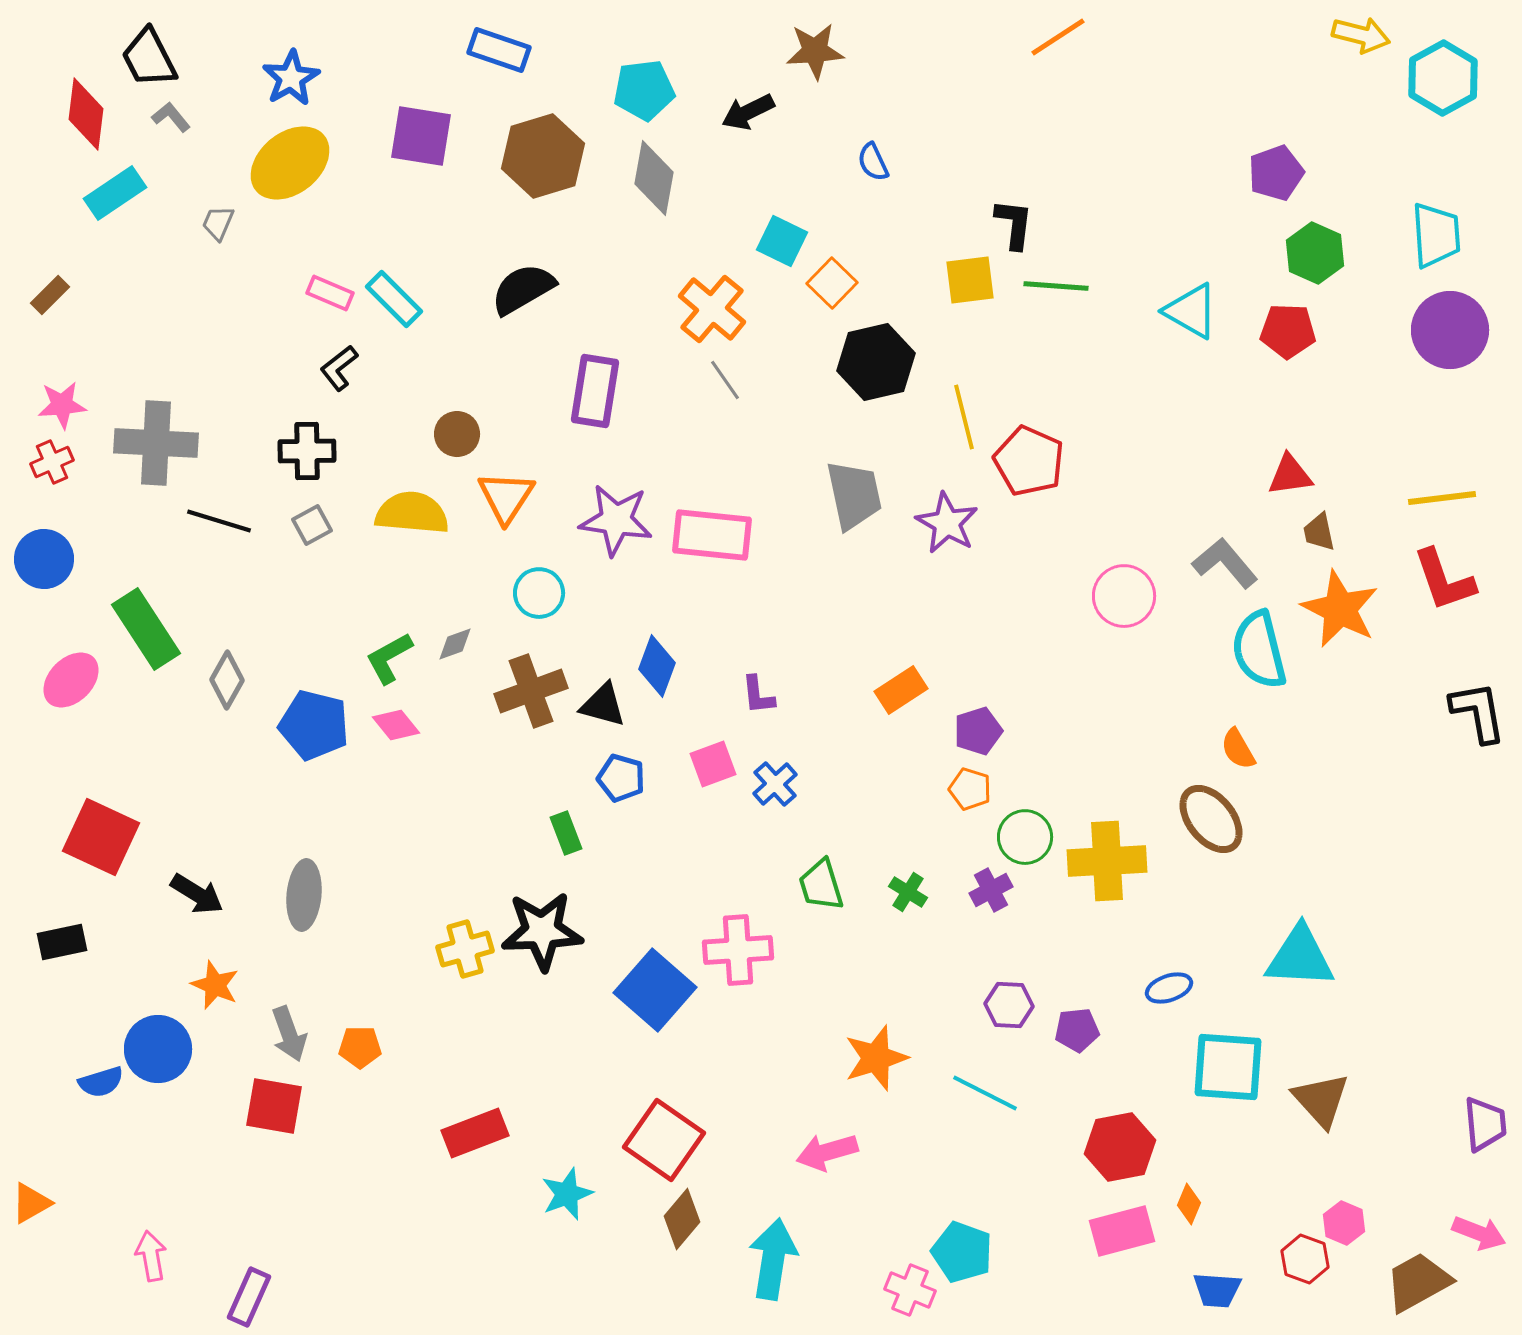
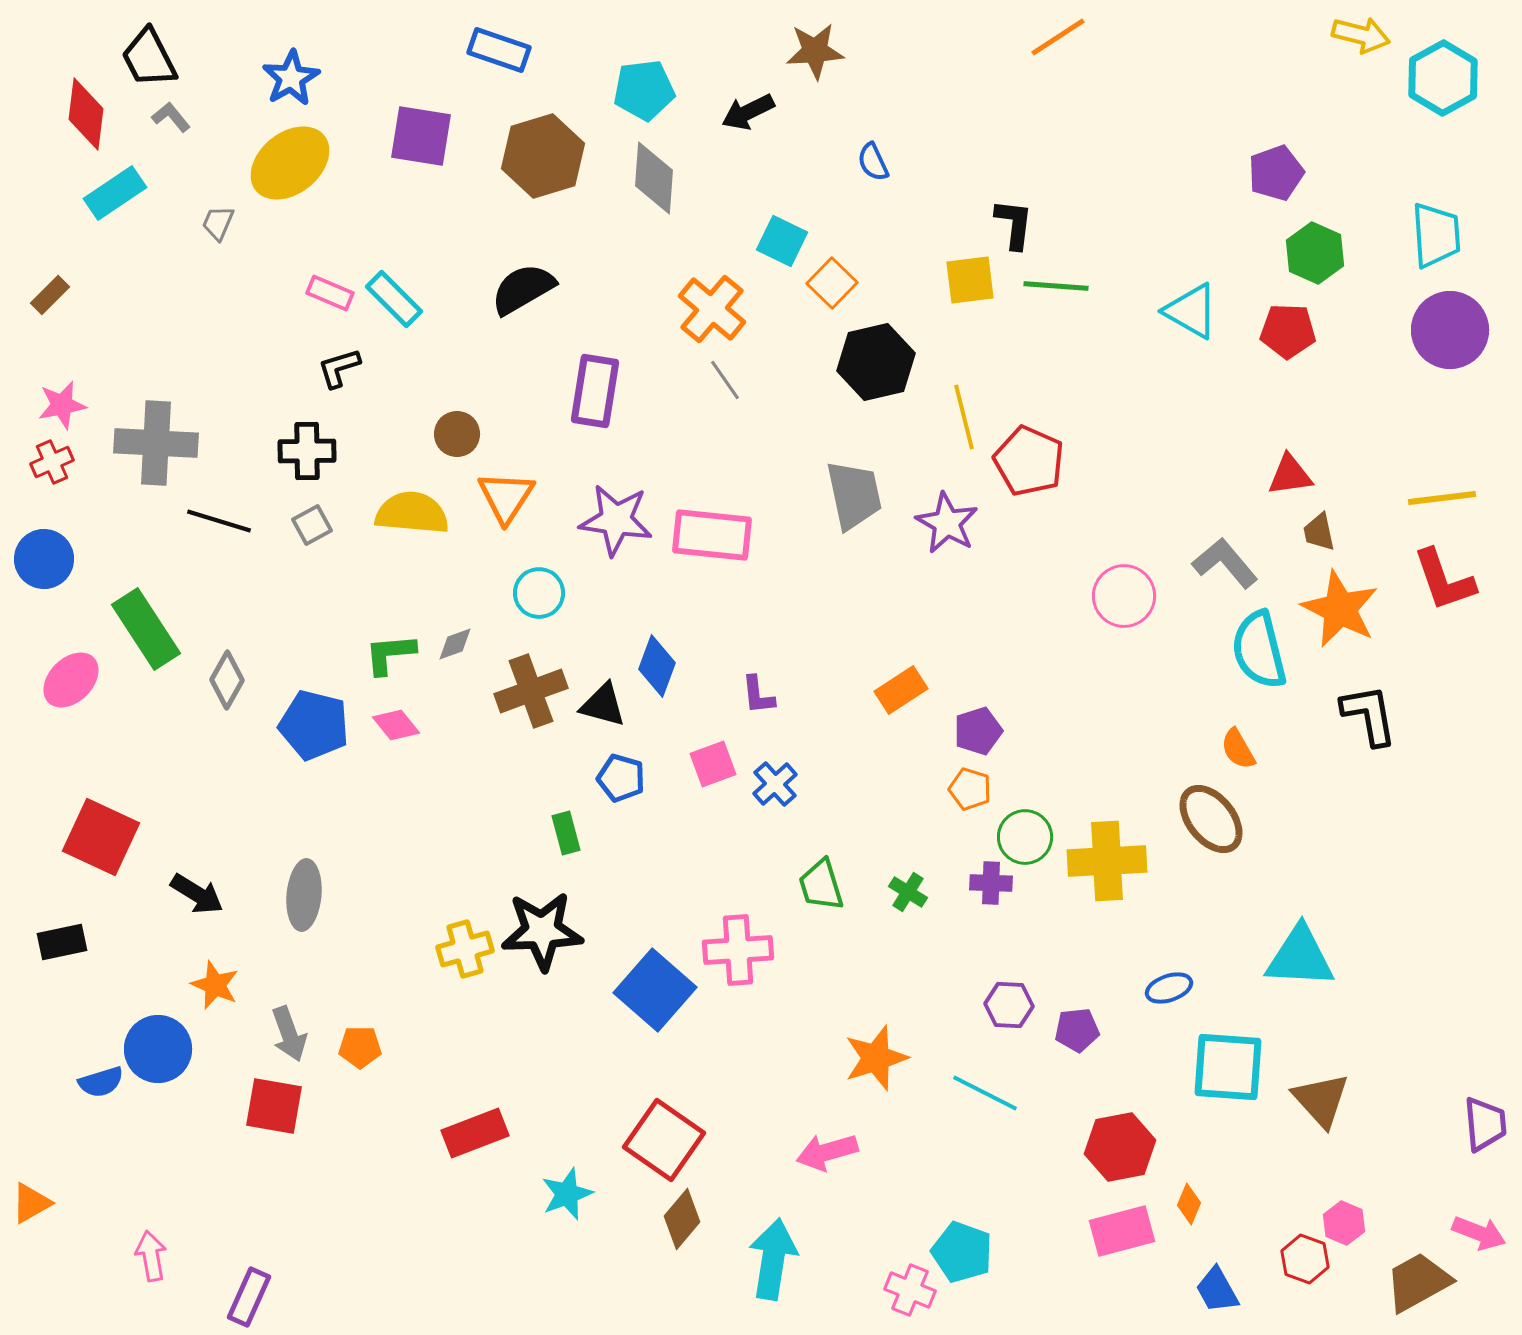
gray diamond at (654, 178): rotated 6 degrees counterclockwise
black L-shape at (339, 368): rotated 21 degrees clockwise
pink star at (62, 405): rotated 6 degrees counterclockwise
green L-shape at (389, 658): moved 1 px right, 4 px up; rotated 24 degrees clockwise
black L-shape at (1478, 712): moved 109 px left, 3 px down
green rectangle at (566, 833): rotated 6 degrees clockwise
purple cross at (991, 890): moved 7 px up; rotated 30 degrees clockwise
blue trapezoid at (1217, 1290): rotated 57 degrees clockwise
